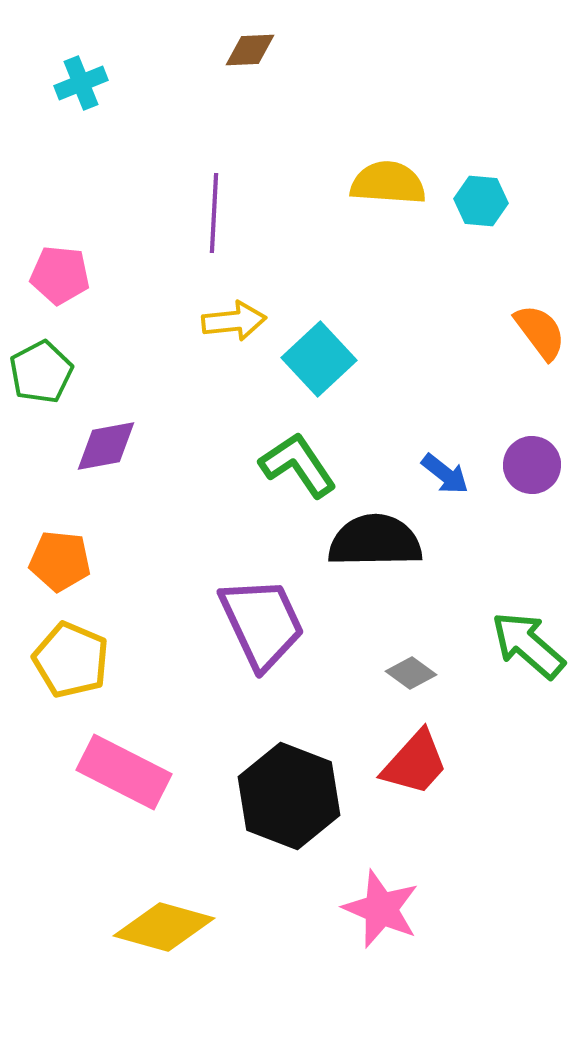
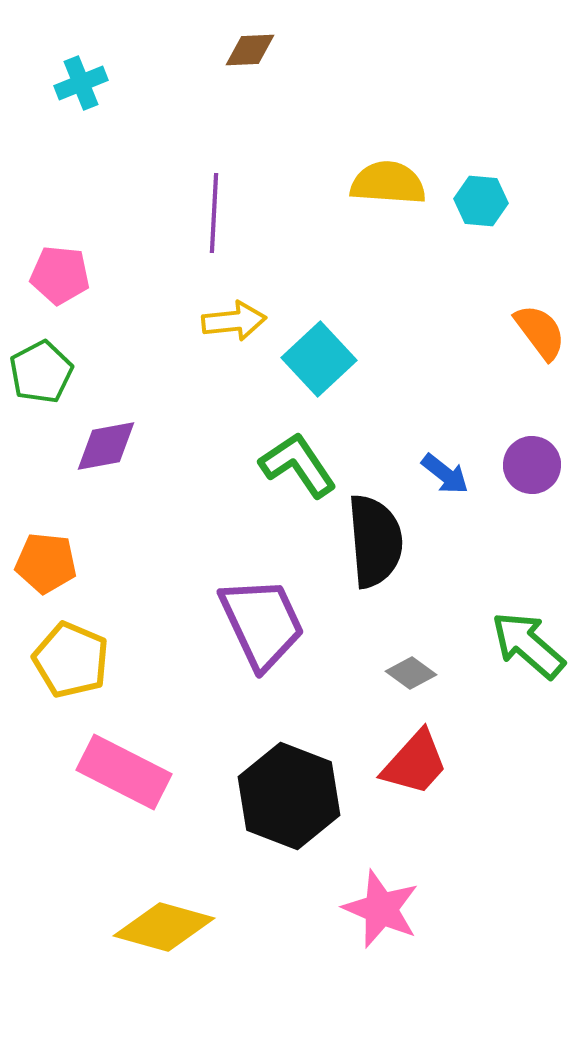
black semicircle: rotated 86 degrees clockwise
orange pentagon: moved 14 px left, 2 px down
